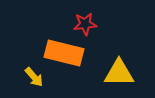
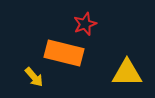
red star: rotated 15 degrees counterclockwise
yellow triangle: moved 8 px right
